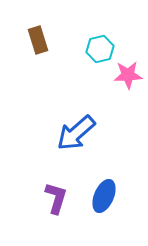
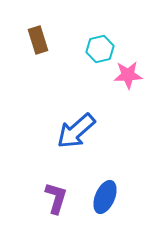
blue arrow: moved 2 px up
blue ellipse: moved 1 px right, 1 px down
